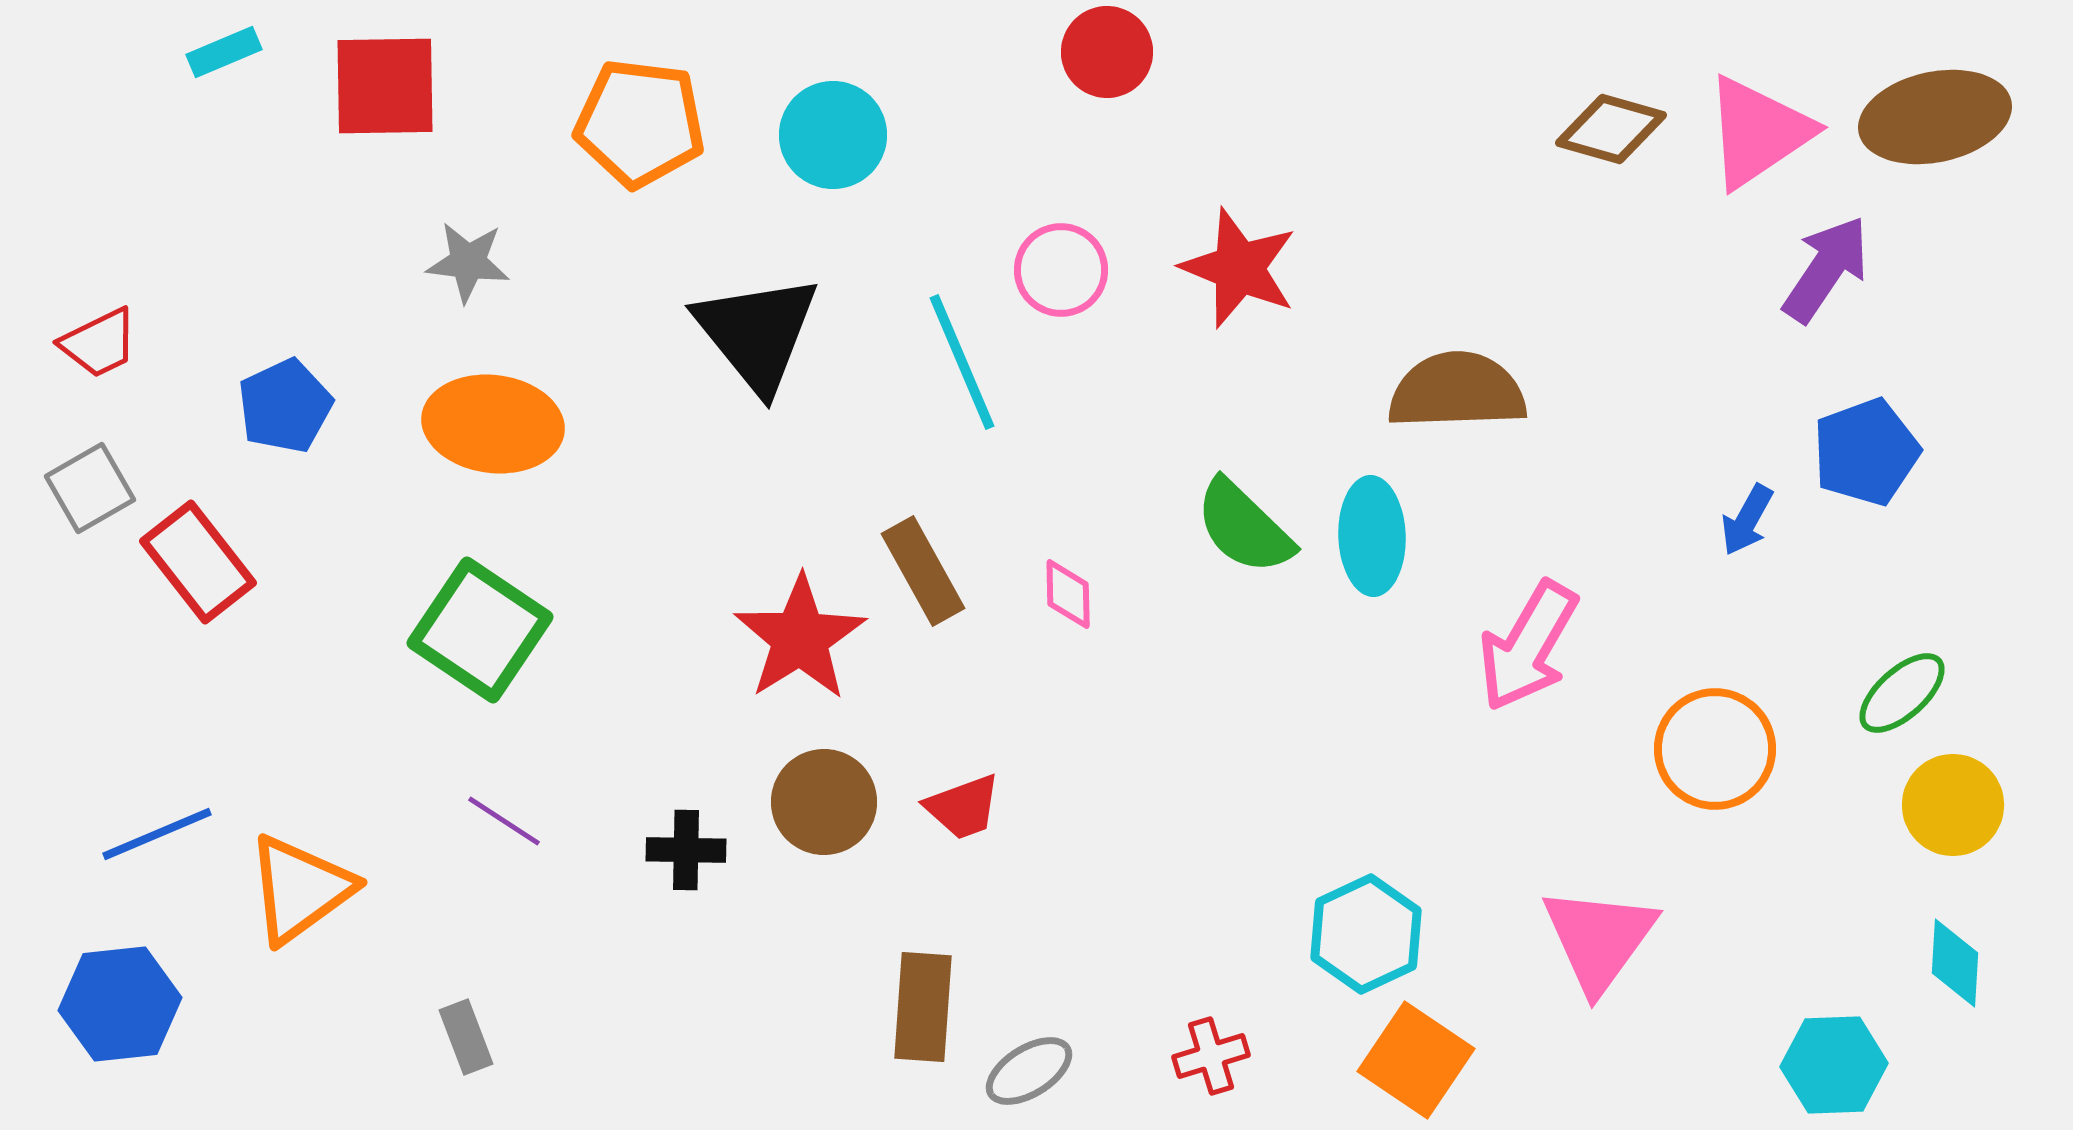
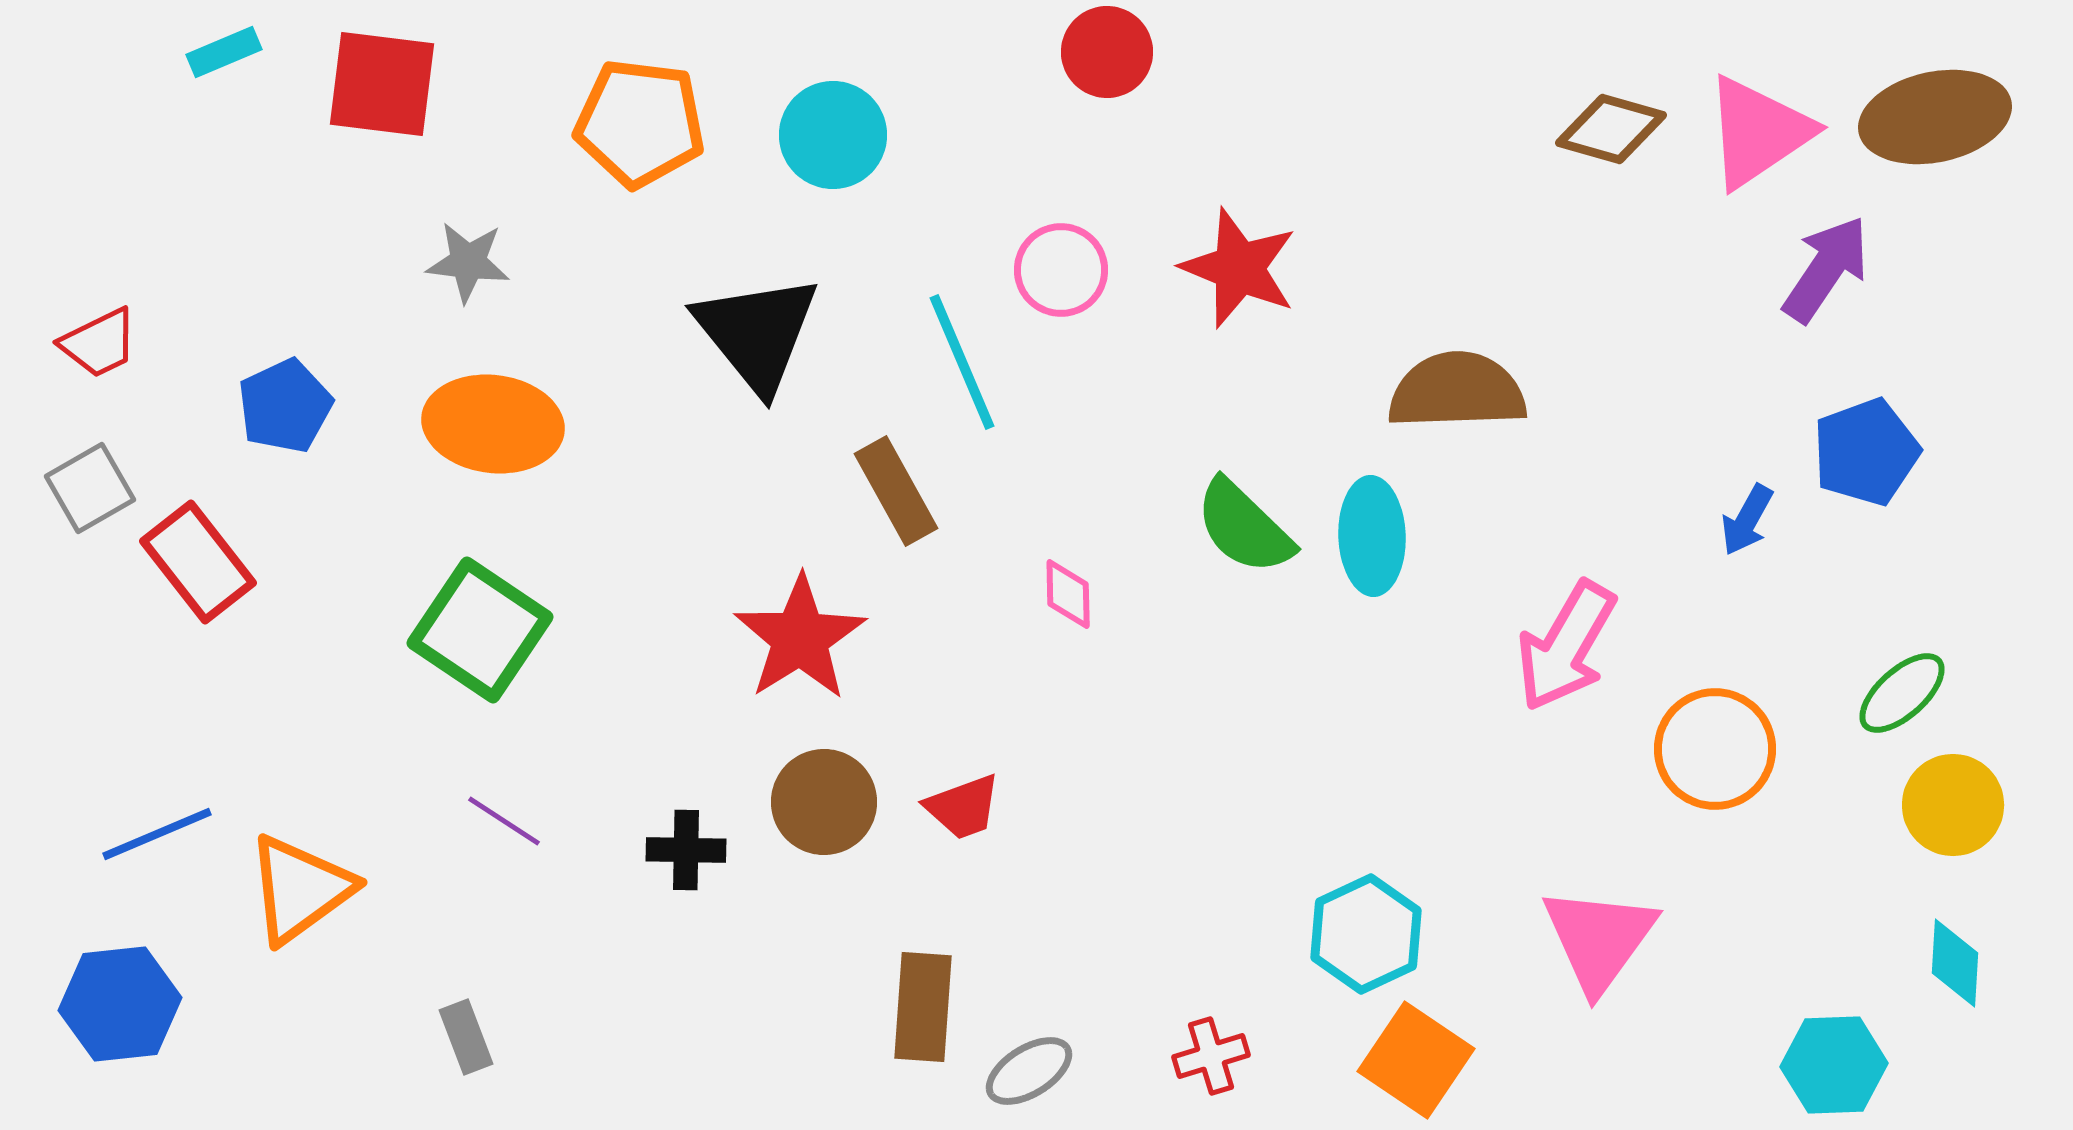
red square at (385, 86): moved 3 px left, 2 px up; rotated 8 degrees clockwise
brown rectangle at (923, 571): moved 27 px left, 80 px up
pink arrow at (1528, 646): moved 38 px right
